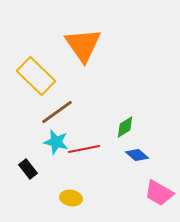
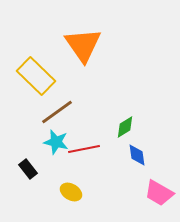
blue diamond: rotated 40 degrees clockwise
yellow ellipse: moved 6 px up; rotated 20 degrees clockwise
